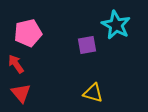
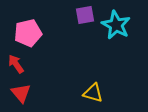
purple square: moved 2 px left, 30 px up
